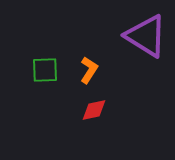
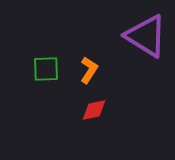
green square: moved 1 px right, 1 px up
